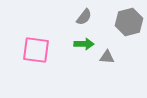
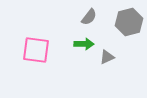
gray semicircle: moved 5 px right
gray triangle: rotated 28 degrees counterclockwise
